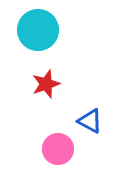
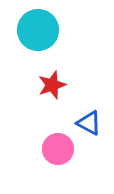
red star: moved 6 px right, 1 px down
blue triangle: moved 1 px left, 2 px down
